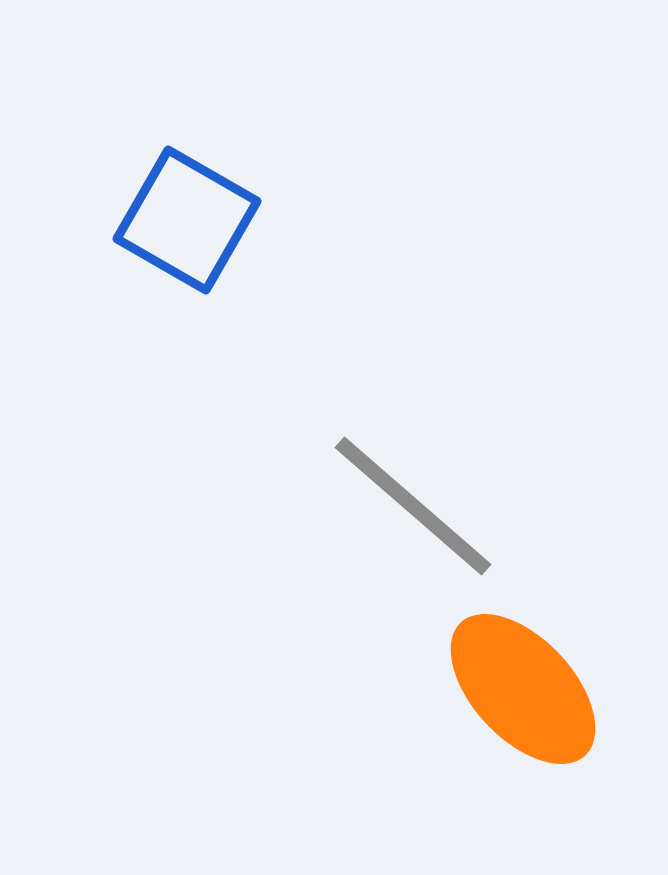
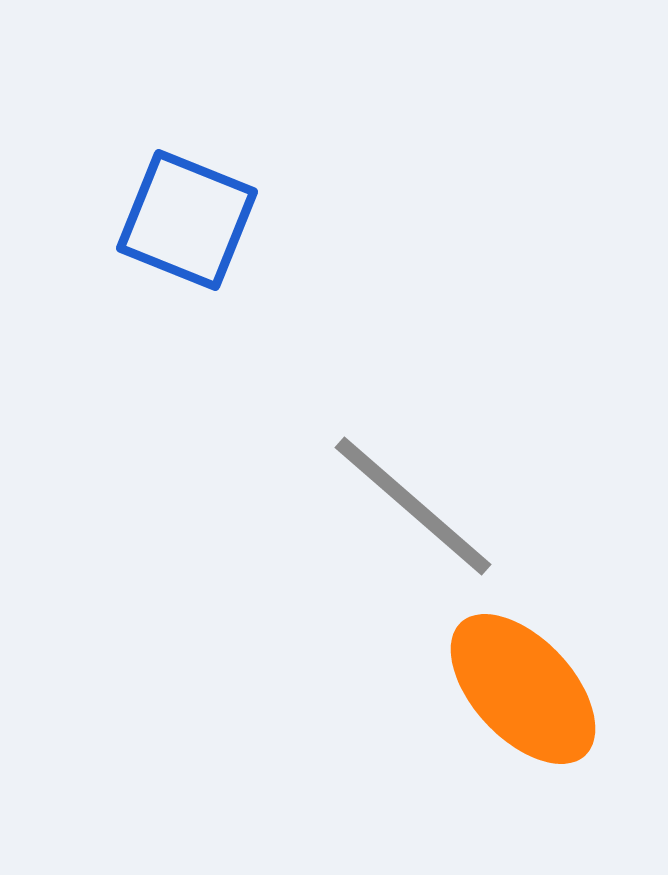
blue square: rotated 8 degrees counterclockwise
